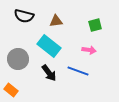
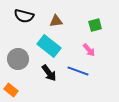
pink arrow: rotated 40 degrees clockwise
